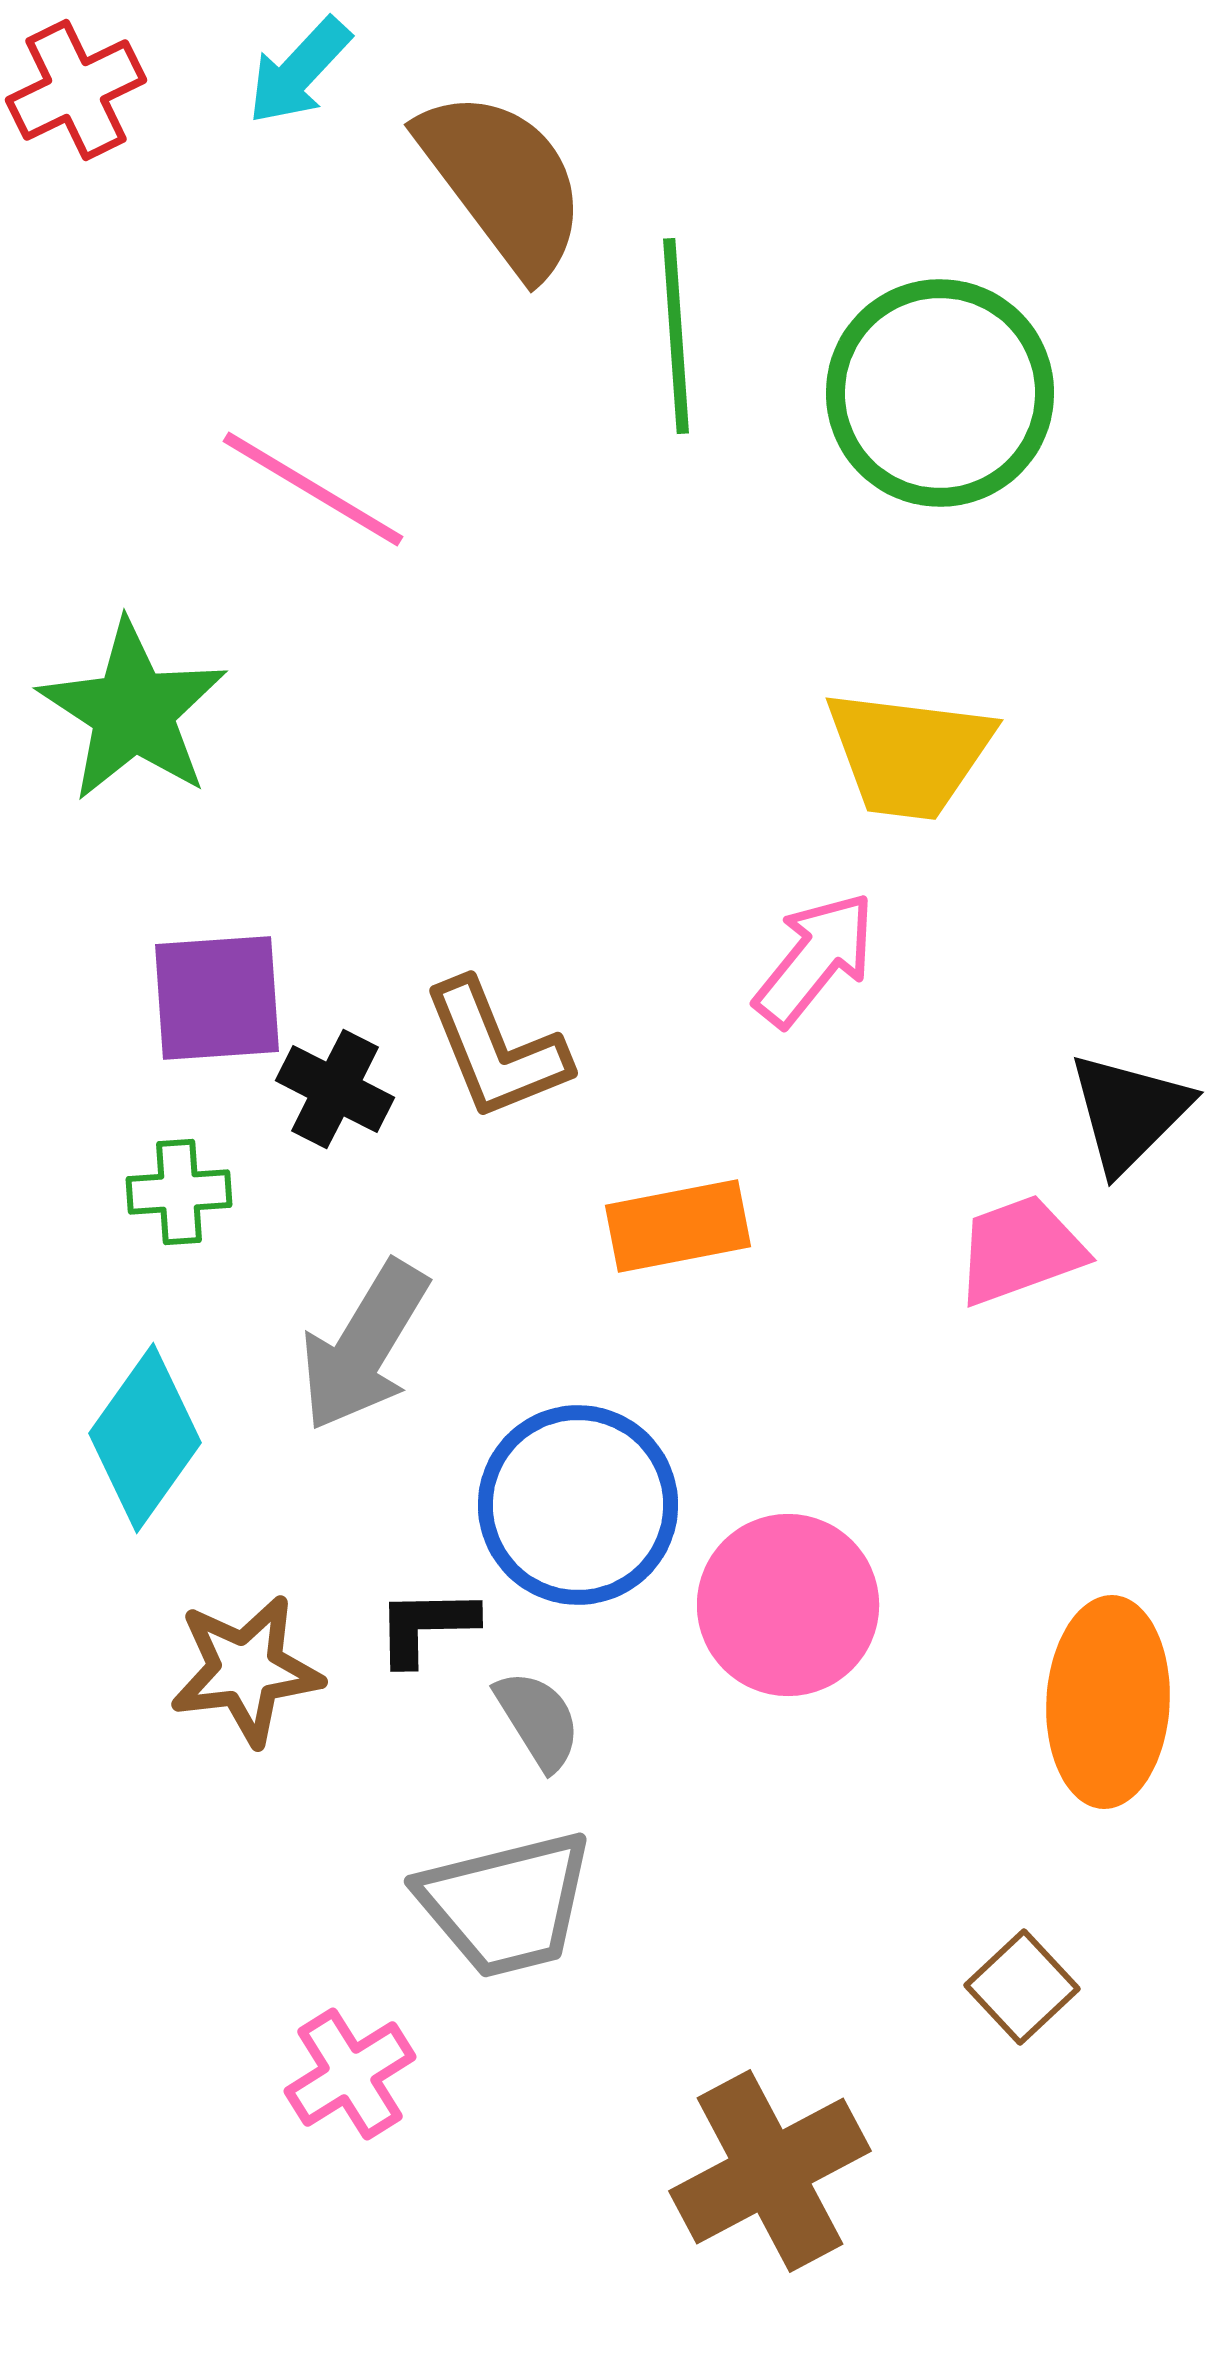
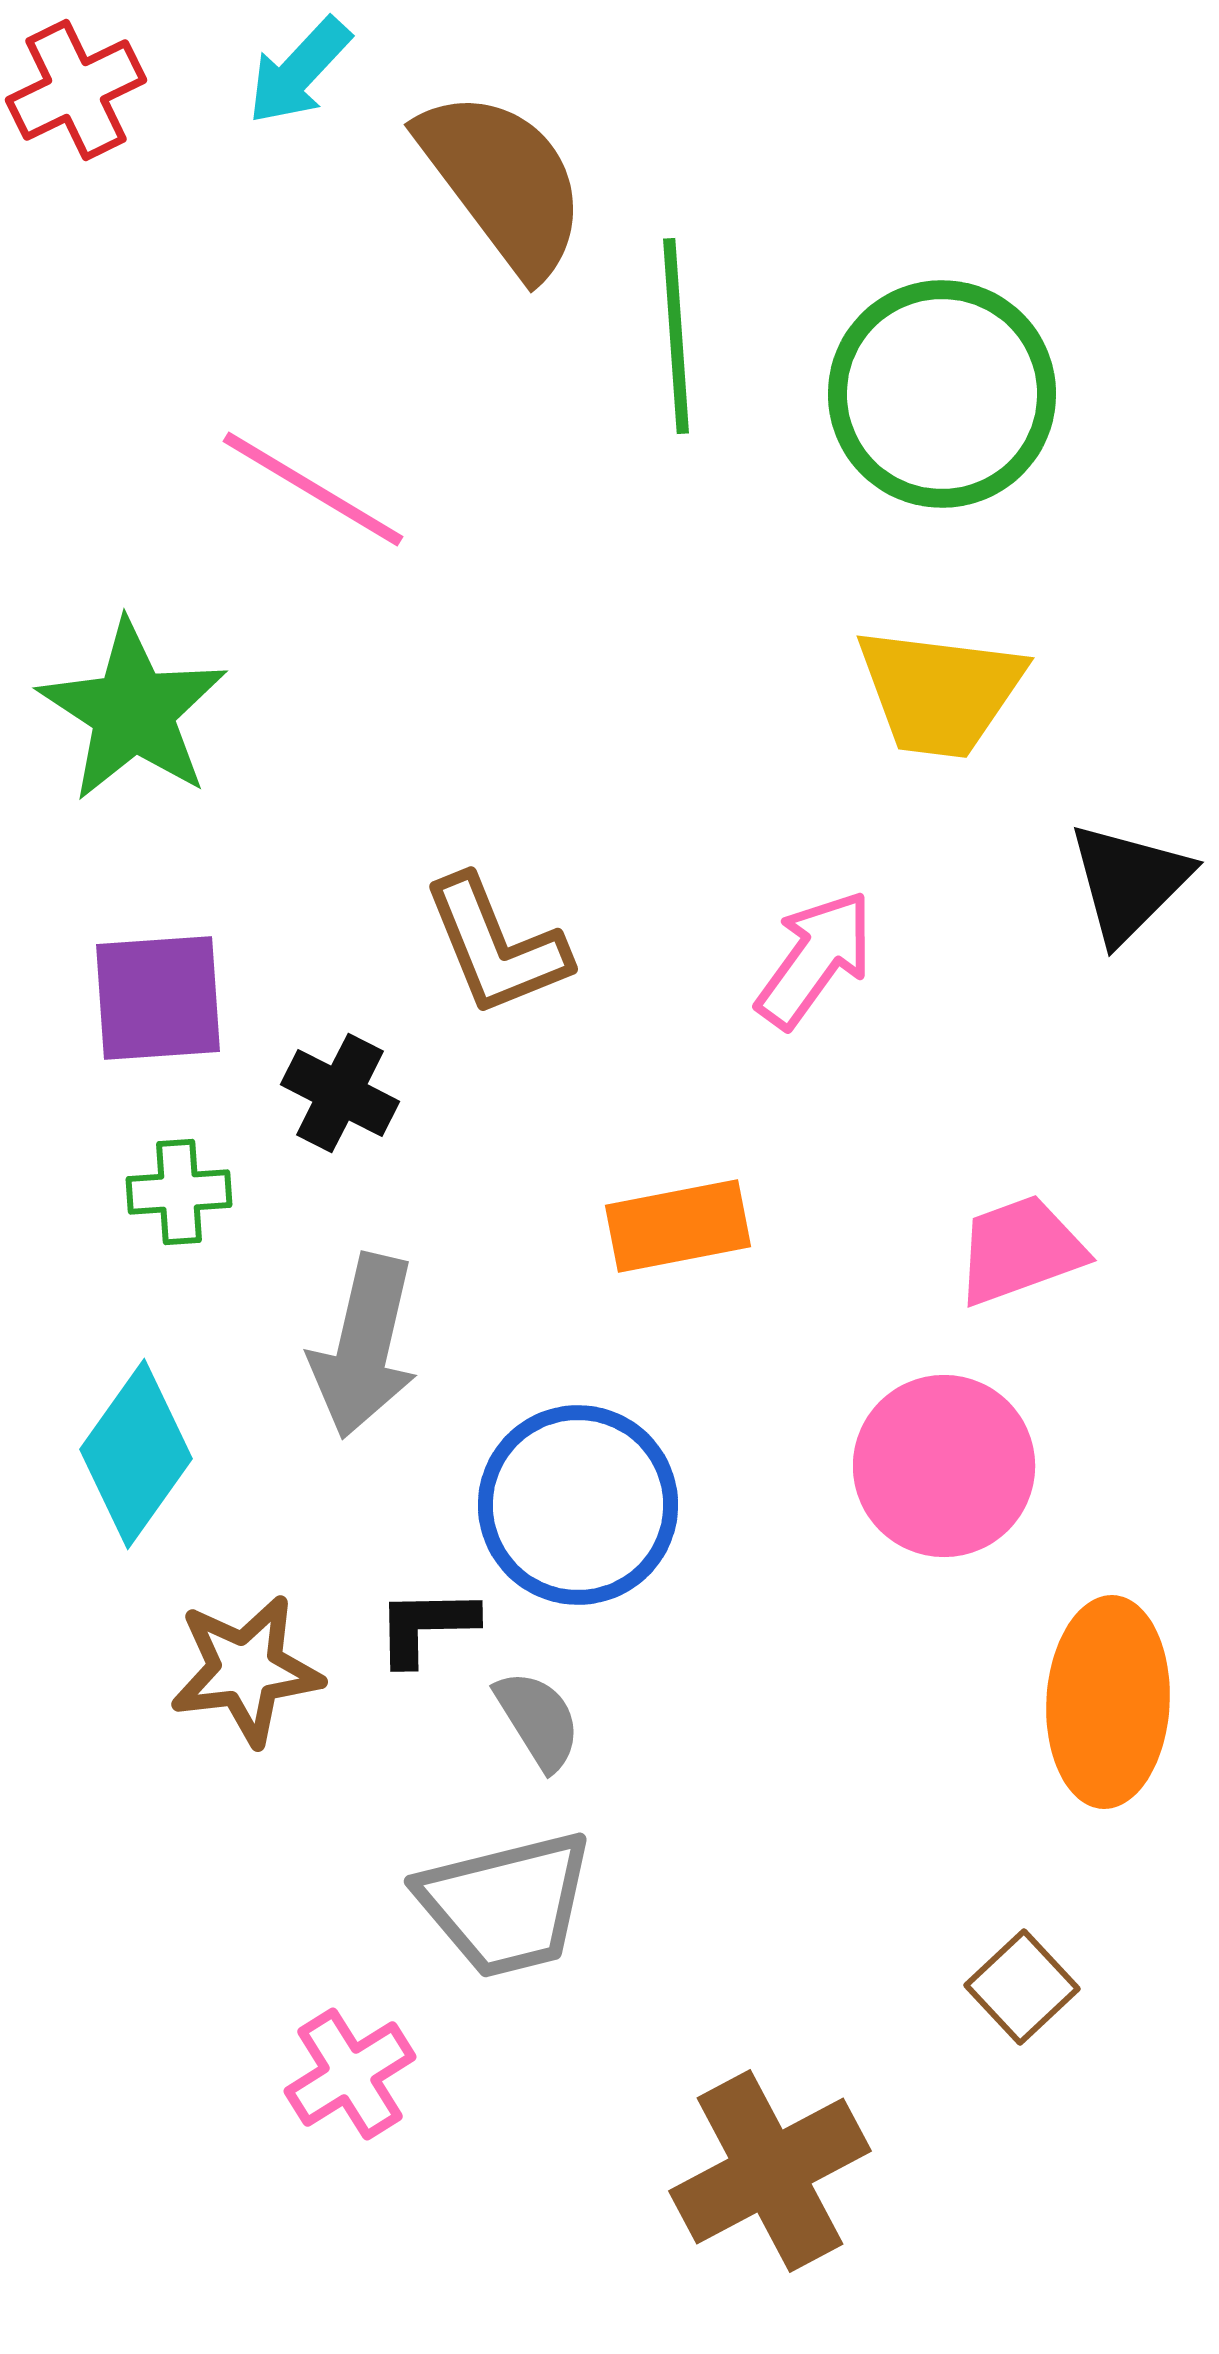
green circle: moved 2 px right, 1 px down
yellow trapezoid: moved 31 px right, 62 px up
pink arrow: rotated 3 degrees counterclockwise
purple square: moved 59 px left
brown L-shape: moved 104 px up
black cross: moved 5 px right, 4 px down
black triangle: moved 230 px up
gray arrow: rotated 18 degrees counterclockwise
cyan diamond: moved 9 px left, 16 px down
pink circle: moved 156 px right, 139 px up
